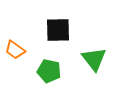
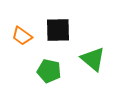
orange trapezoid: moved 7 px right, 14 px up
green triangle: moved 1 px left; rotated 12 degrees counterclockwise
